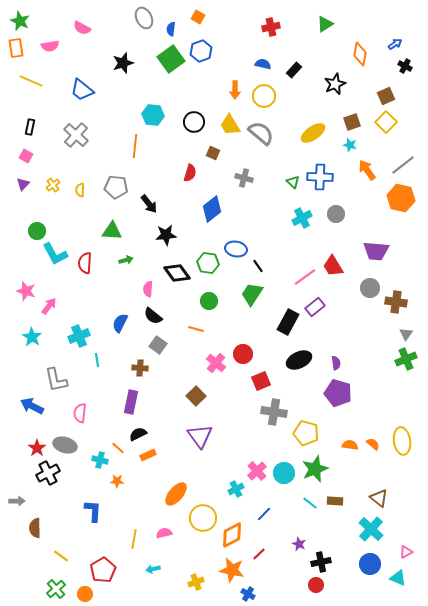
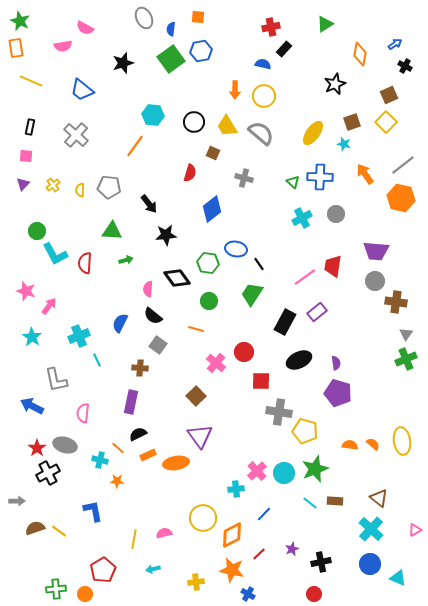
orange square at (198, 17): rotated 24 degrees counterclockwise
pink semicircle at (82, 28): moved 3 px right
pink semicircle at (50, 46): moved 13 px right
blue hexagon at (201, 51): rotated 10 degrees clockwise
black rectangle at (294, 70): moved 10 px left, 21 px up
brown square at (386, 96): moved 3 px right, 1 px up
yellow trapezoid at (230, 125): moved 3 px left, 1 px down
yellow ellipse at (313, 133): rotated 20 degrees counterclockwise
cyan star at (350, 145): moved 6 px left, 1 px up
orange line at (135, 146): rotated 30 degrees clockwise
pink square at (26, 156): rotated 24 degrees counterclockwise
orange arrow at (367, 170): moved 2 px left, 4 px down
gray pentagon at (116, 187): moved 7 px left
black line at (258, 266): moved 1 px right, 2 px up
red trapezoid at (333, 266): rotated 40 degrees clockwise
black diamond at (177, 273): moved 5 px down
gray circle at (370, 288): moved 5 px right, 7 px up
purple rectangle at (315, 307): moved 2 px right, 5 px down
black rectangle at (288, 322): moved 3 px left
red circle at (243, 354): moved 1 px right, 2 px up
cyan line at (97, 360): rotated 16 degrees counterclockwise
red square at (261, 381): rotated 24 degrees clockwise
gray cross at (274, 412): moved 5 px right
pink semicircle at (80, 413): moved 3 px right
yellow pentagon at (306, 433): moved 1 px left, 2 px up
cyan cross at (236, 489): rotated 21 degrees clockwise
orange ellipse at (176, 494): moved 31 px up; rotated 40 degrees clockwise
blue L-shape at (93, 511): rotated 15 degrees counterclockwise
brown semicircle at (35, 528): rotated 72 degrees clockwise
purple star at (299, 544): moved 7 px left, 5 px down; rotated 24 degrees clockwise
pink triangle at (406, 552): moved 9 px right, 22 px up
yellow line at (61, 556): moved 2 px left, 25 px up
yellow cross at (196, 582): rotated 14 degrees clockwise
red circle at (316, 585): moved 2 px left, 9 px down
green cross at (56, 589): rotated 36 degrees clockwise
